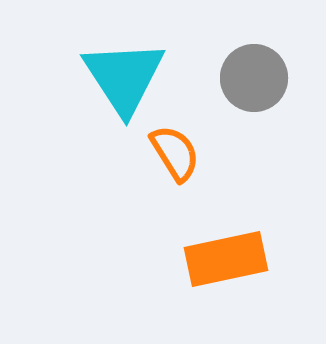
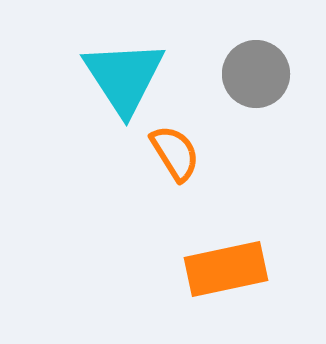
gray circle: moved 2 px right, 4 px up
orange rectangle: moved 10 px down
